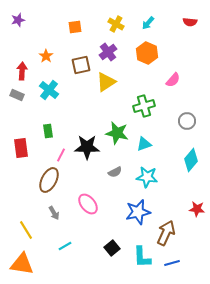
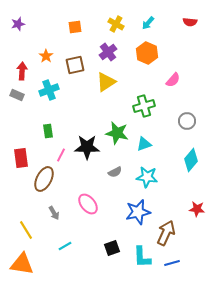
purple star: moved 4 px down
brown square: moved 6 px left
cyan cross: rotated 30 degrees clockwise
red rectangle: moved 10 px down
brown ellipse: moved 5 px left, 1 px up
black square: rotated 21 degrees clockwise
